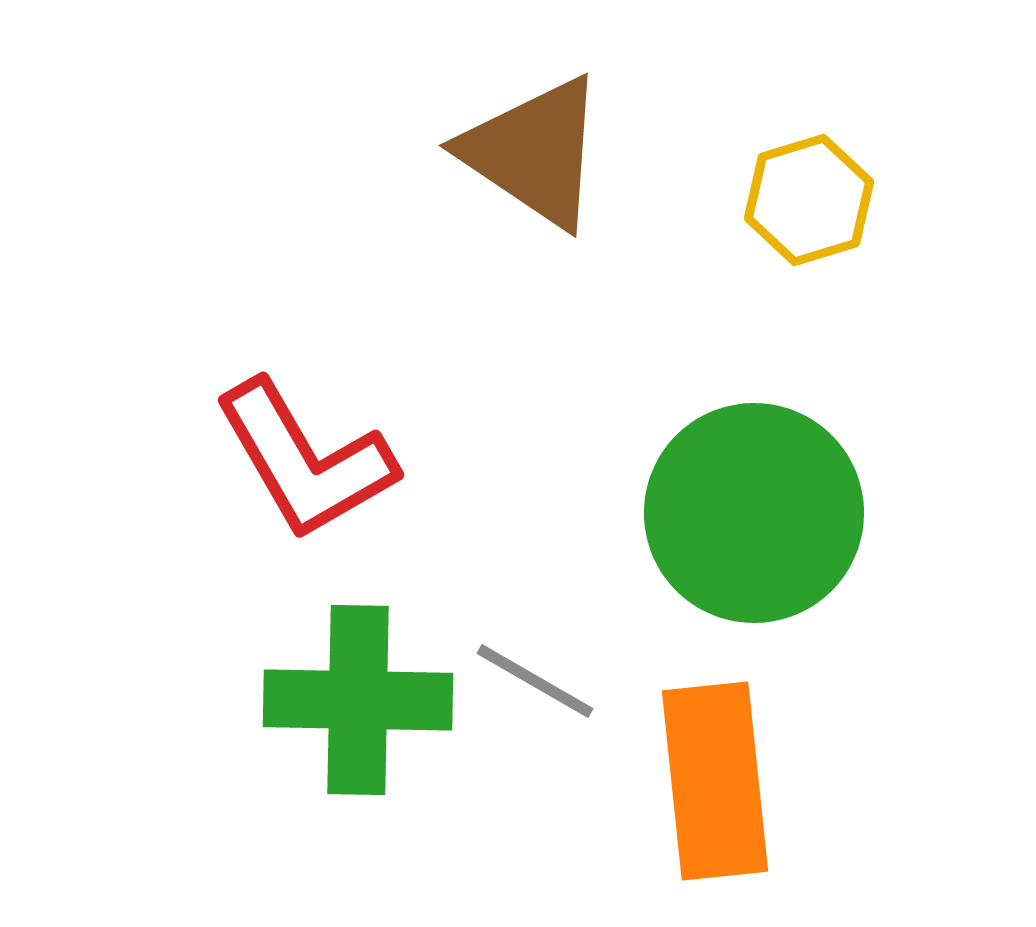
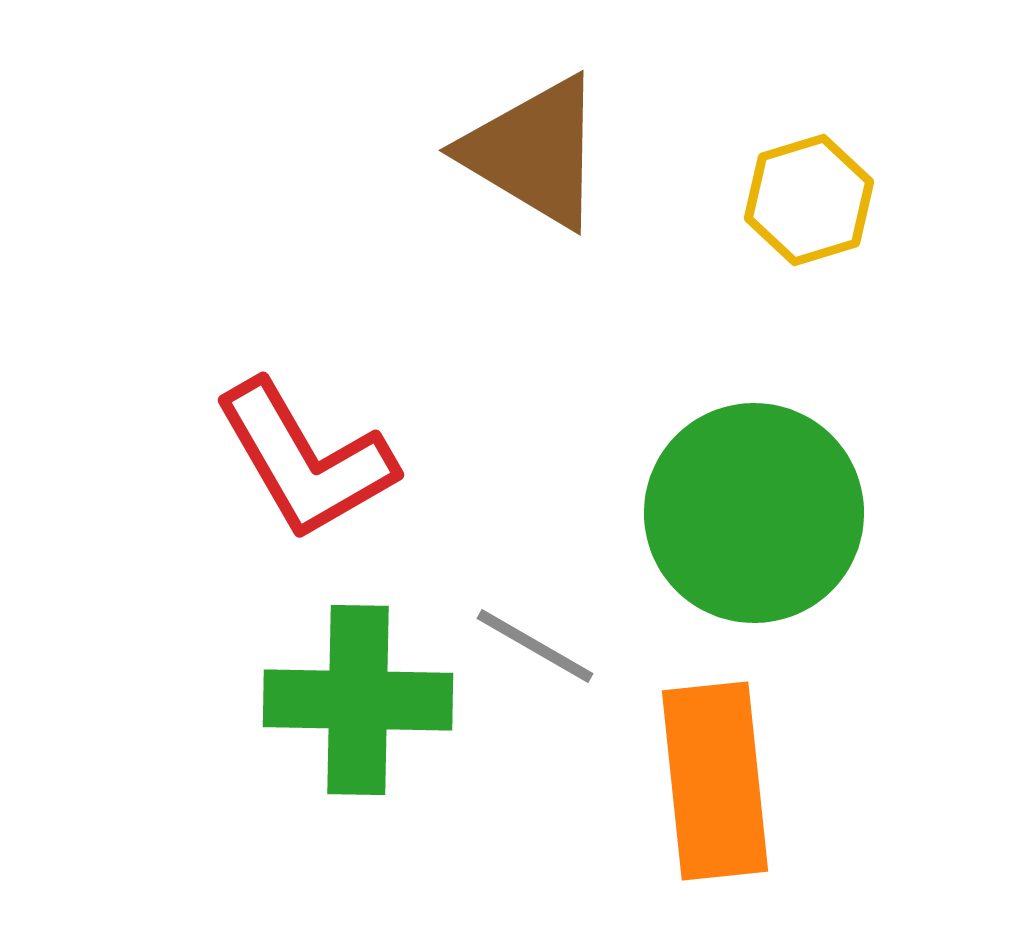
brown triangle: rotated 3 degrees counterclockwise
gray line: moved 35 px up
